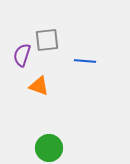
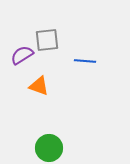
purple semicircle: rotated 40 degrees clockwise
